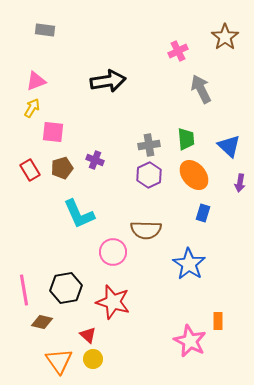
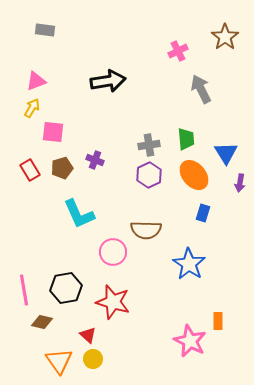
blue triangle: moved 3 px left, 7 px down; rotated 15 degrees clockwise
